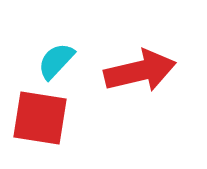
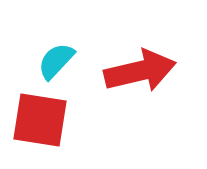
red square: moved 2 px down
